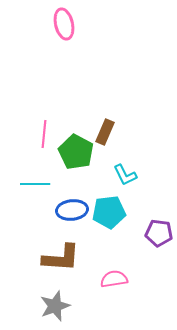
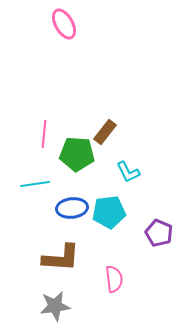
pink ellipse: rotated 16 degrees counterclockwise
brown rectangle: rotated 15 degrees clockwise
green pentagon: moved 1 px right, 2 px down; rotated 24 degrees counterclockwise
cyan L-shape: moved 3 px right, 3 px up
cyan line: rotated 8 degrees counterclockwise
blue ellipse: moved 2 px up
purple pentagon: rotated 16 degrees clockwise
pink semicircle: rotated 92 degrees clockwise
gray star: rotated 12 degrees clockwise
